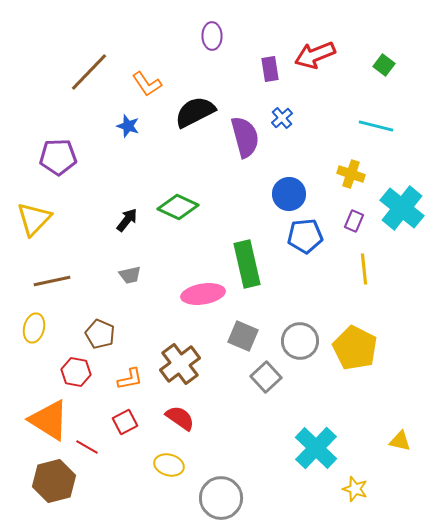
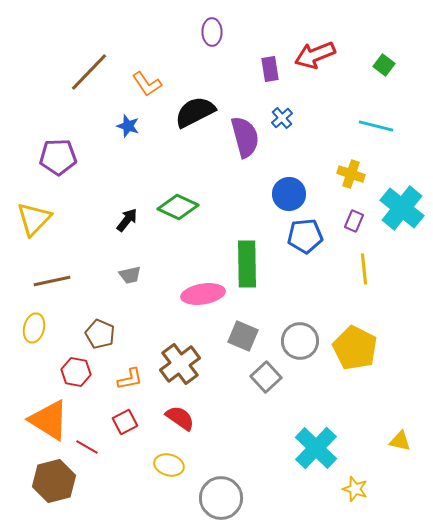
purple ellipse at (212, 36): moved 4 px up
green rectangle at (247, 264): rotated 12 degrees clockwise
